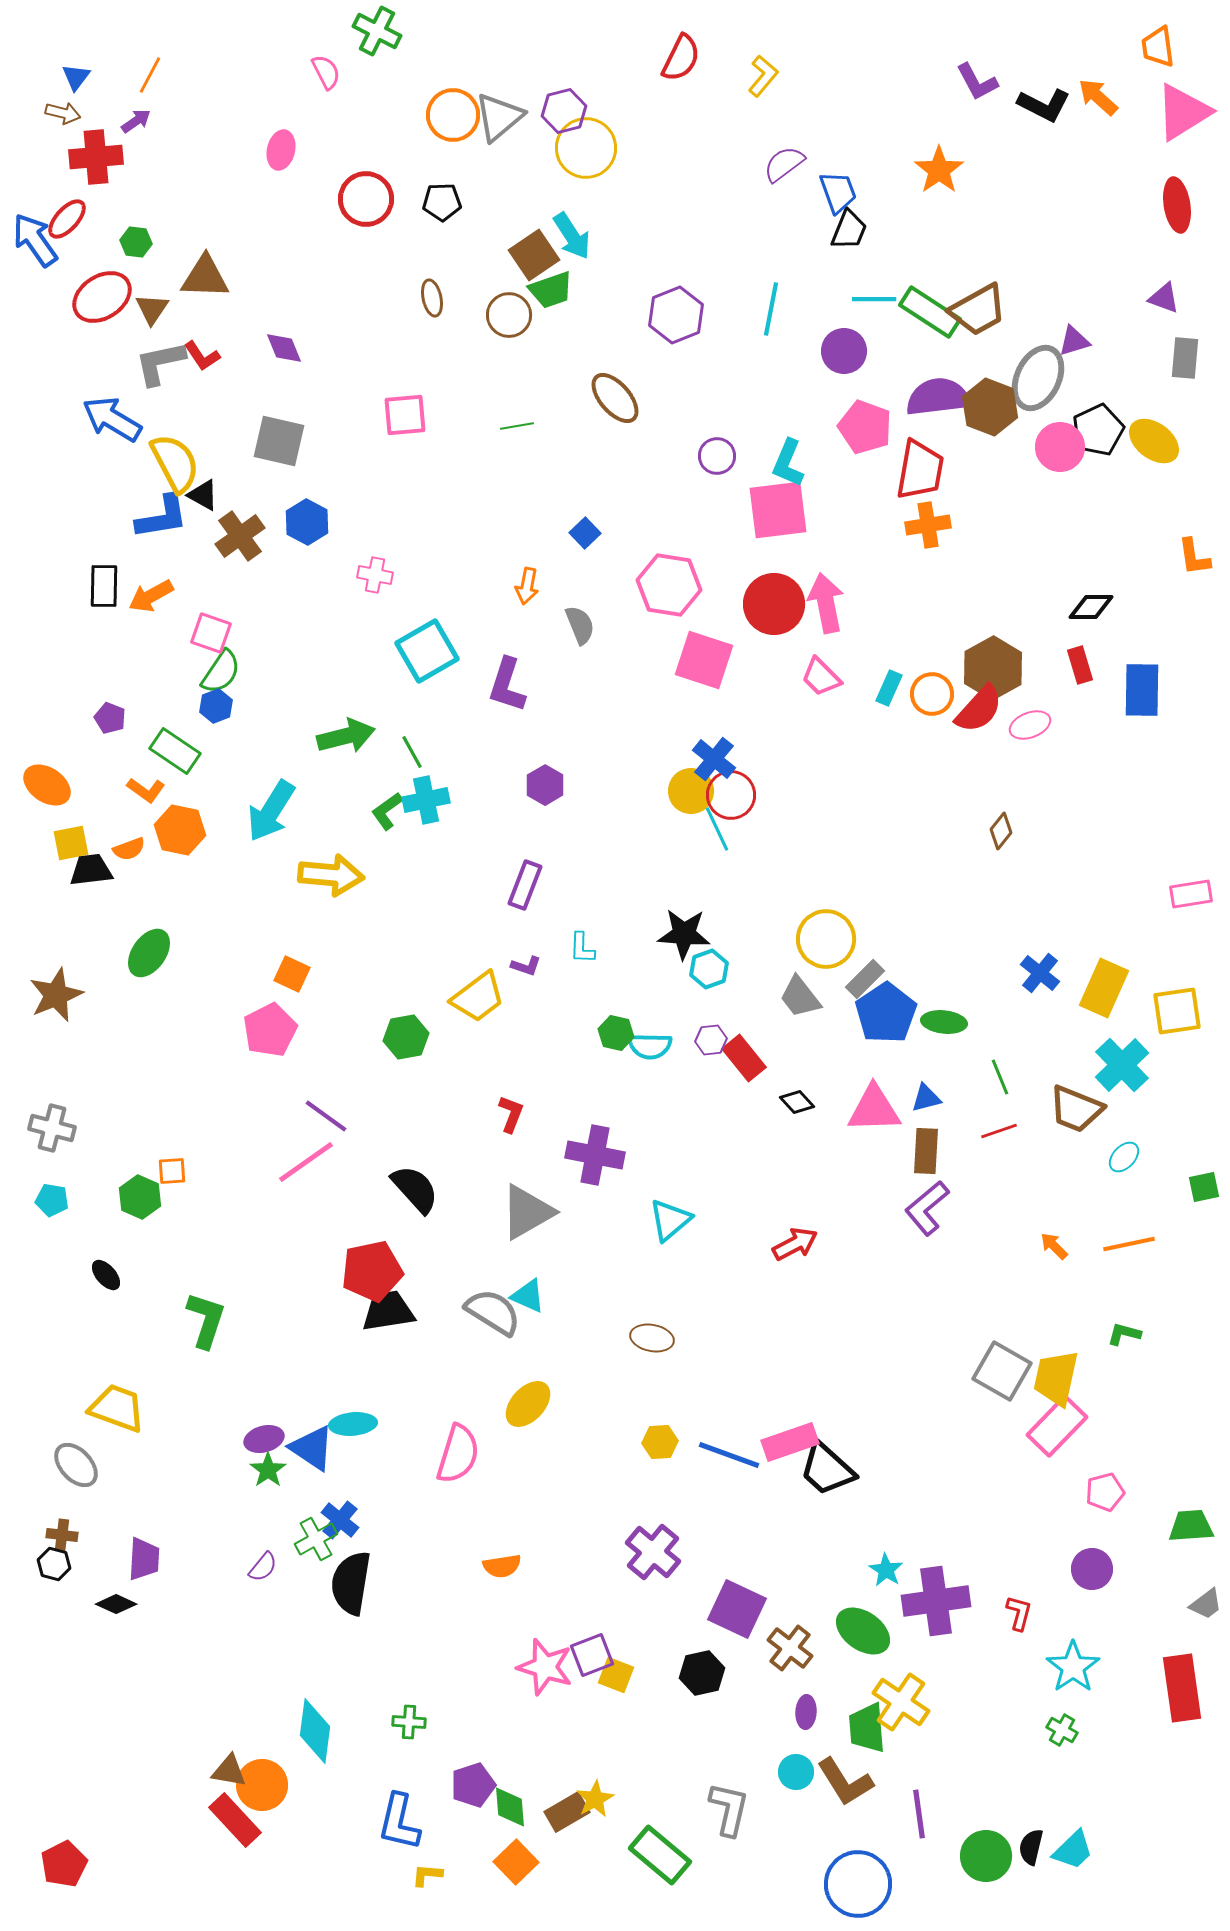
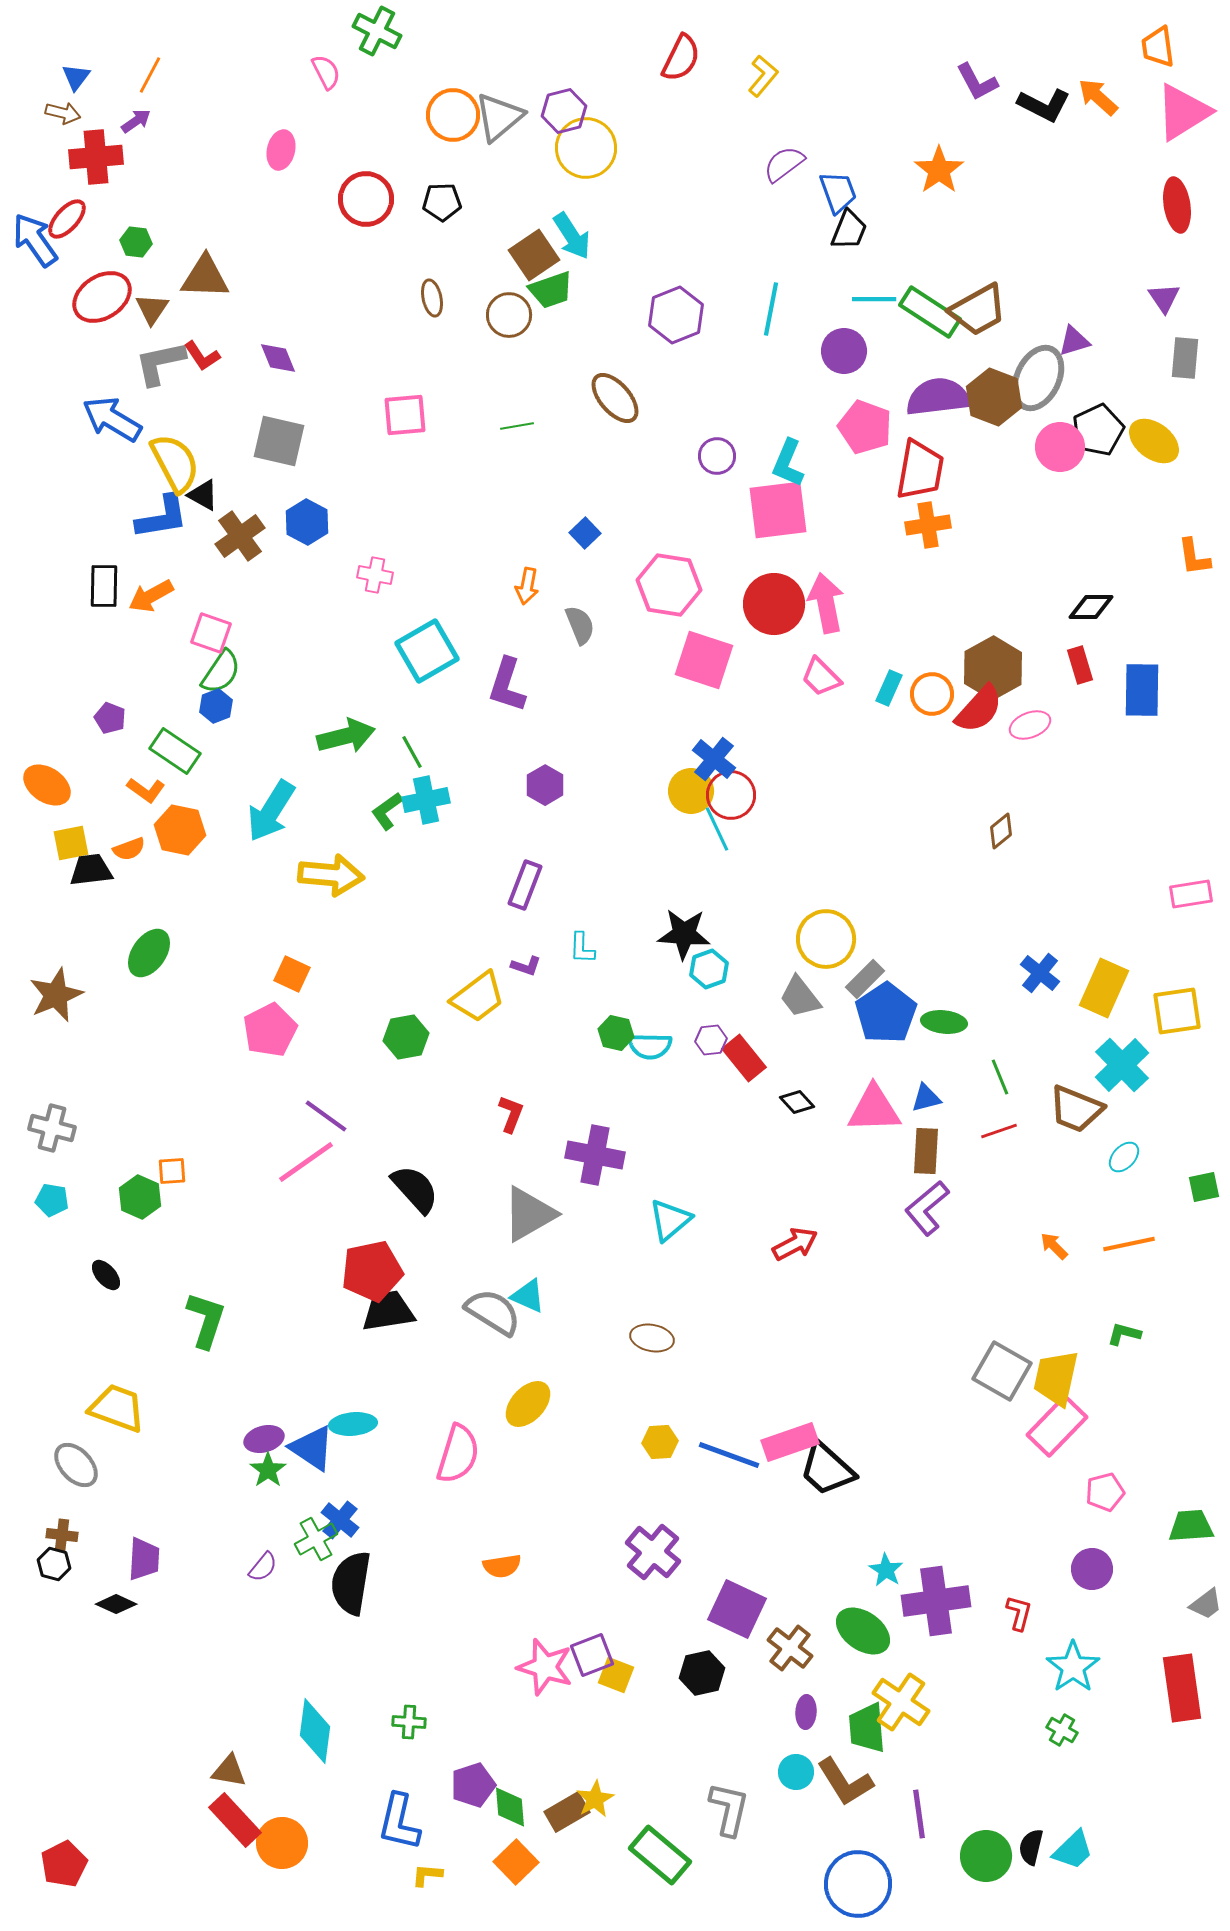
purple triangle at (1164, 298): rotated 36 degrees clockwise
purple diamond at (284, 348): moved 6 px left, 10 px down
brown hexagon at (990, 407): moved 4 px right, 10 px up
brown diamond at (1001, 831): rotated 12 degrees clockwise
gray triangle at (527, 1212): moved 2 px right, 2 px down
orange circle at (262, 1785): moved 20 px right, 58 px down
